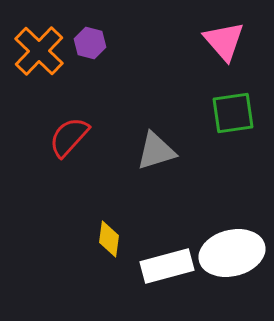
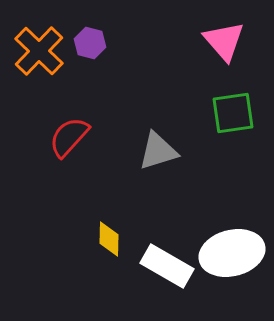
gray triangle: moved 2 px right
yellow diamond: rotated 6 degrees counterclockwise
white rectangle: rotated 45 degrees clockwise
